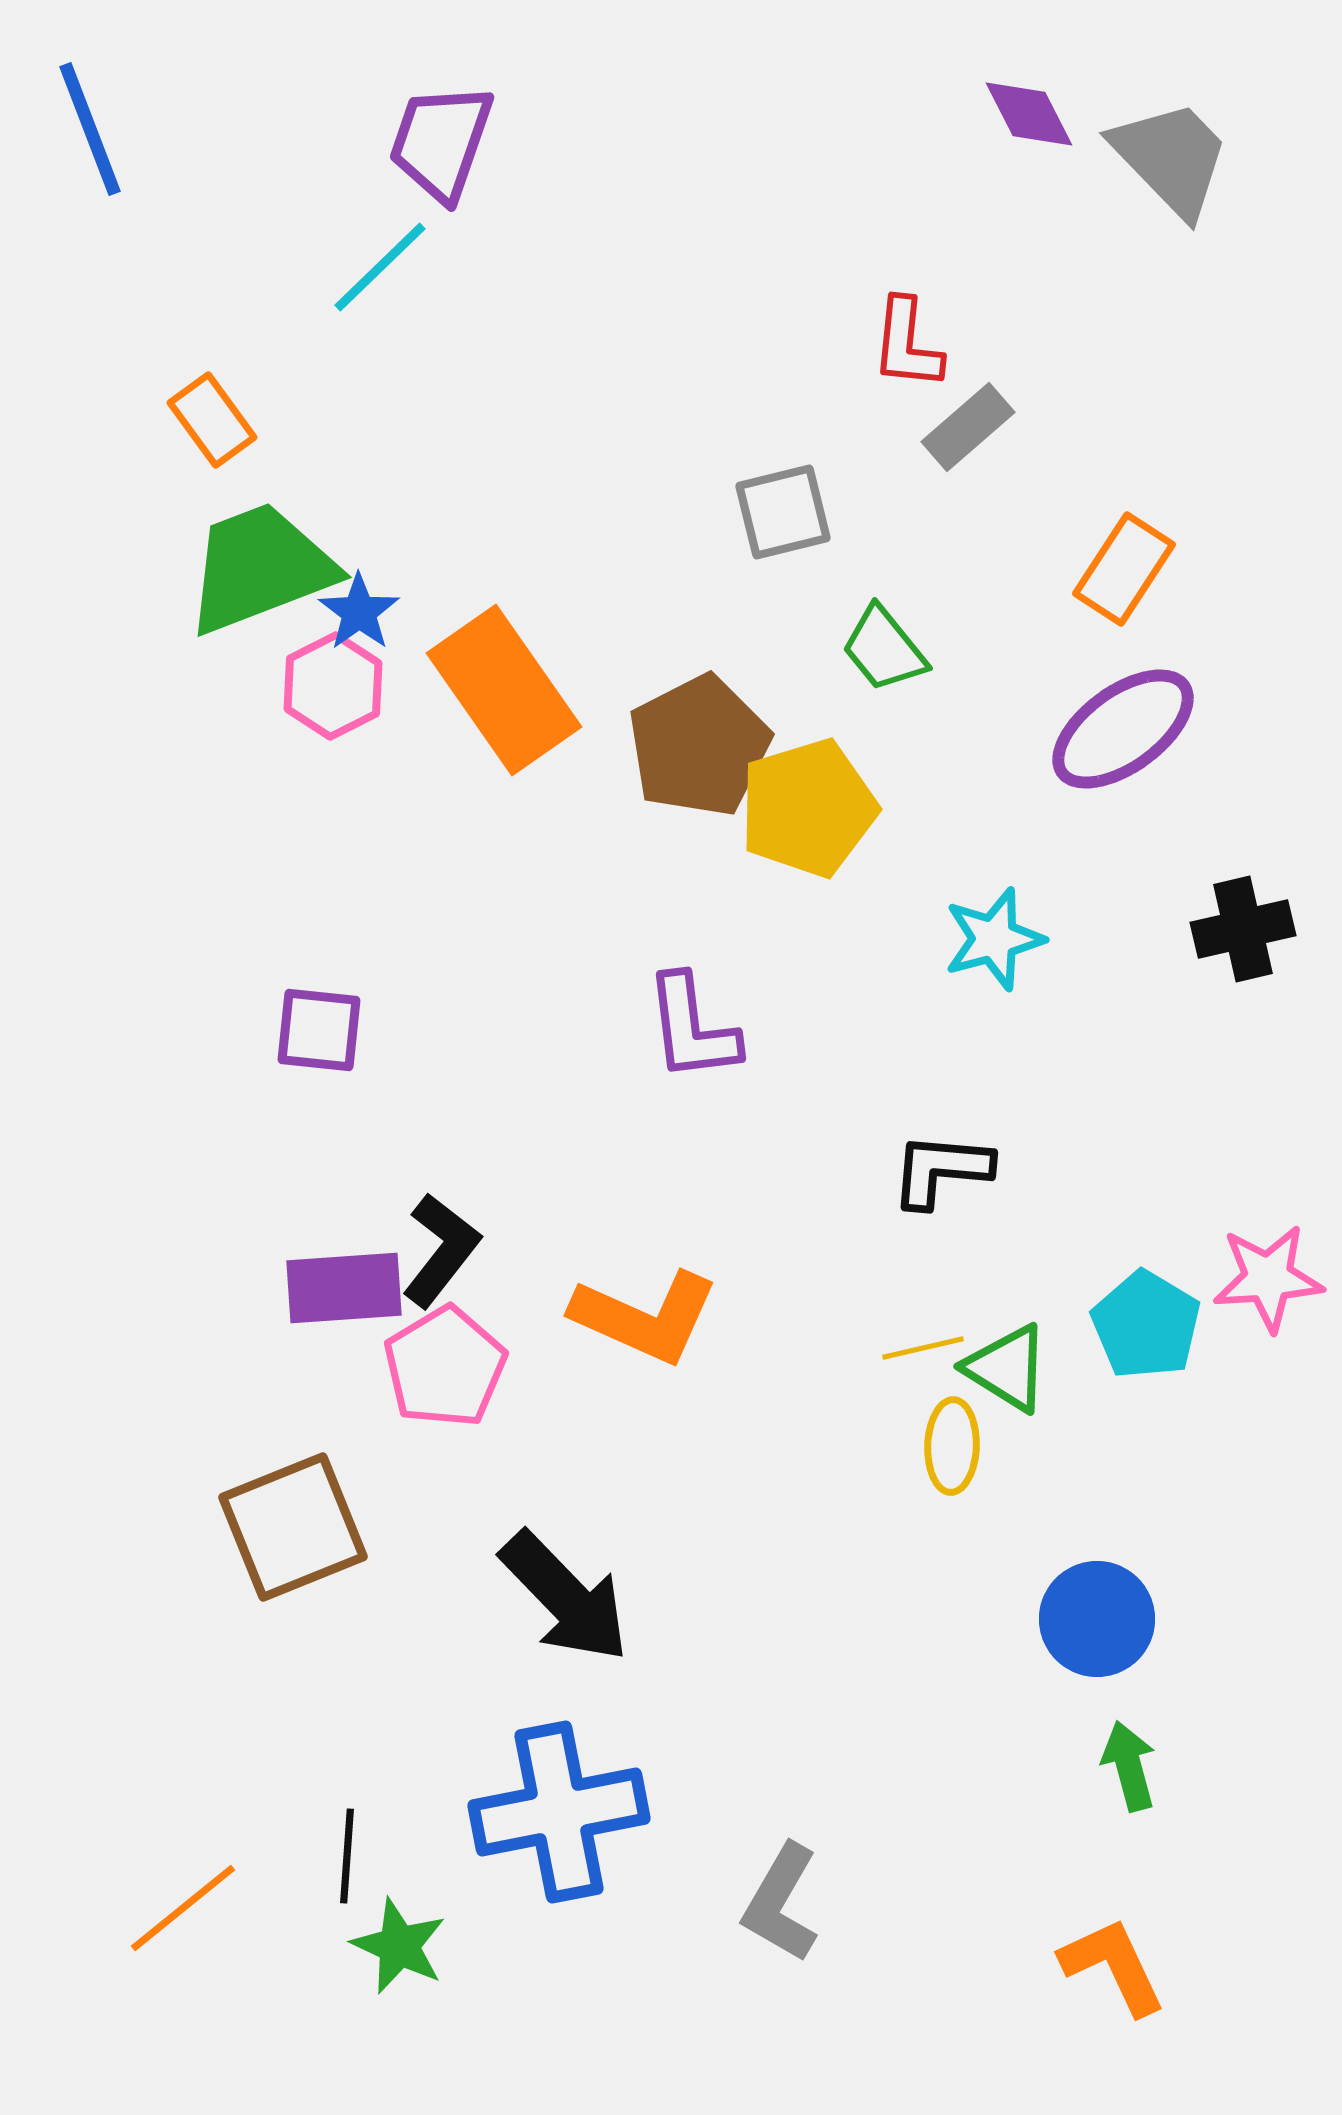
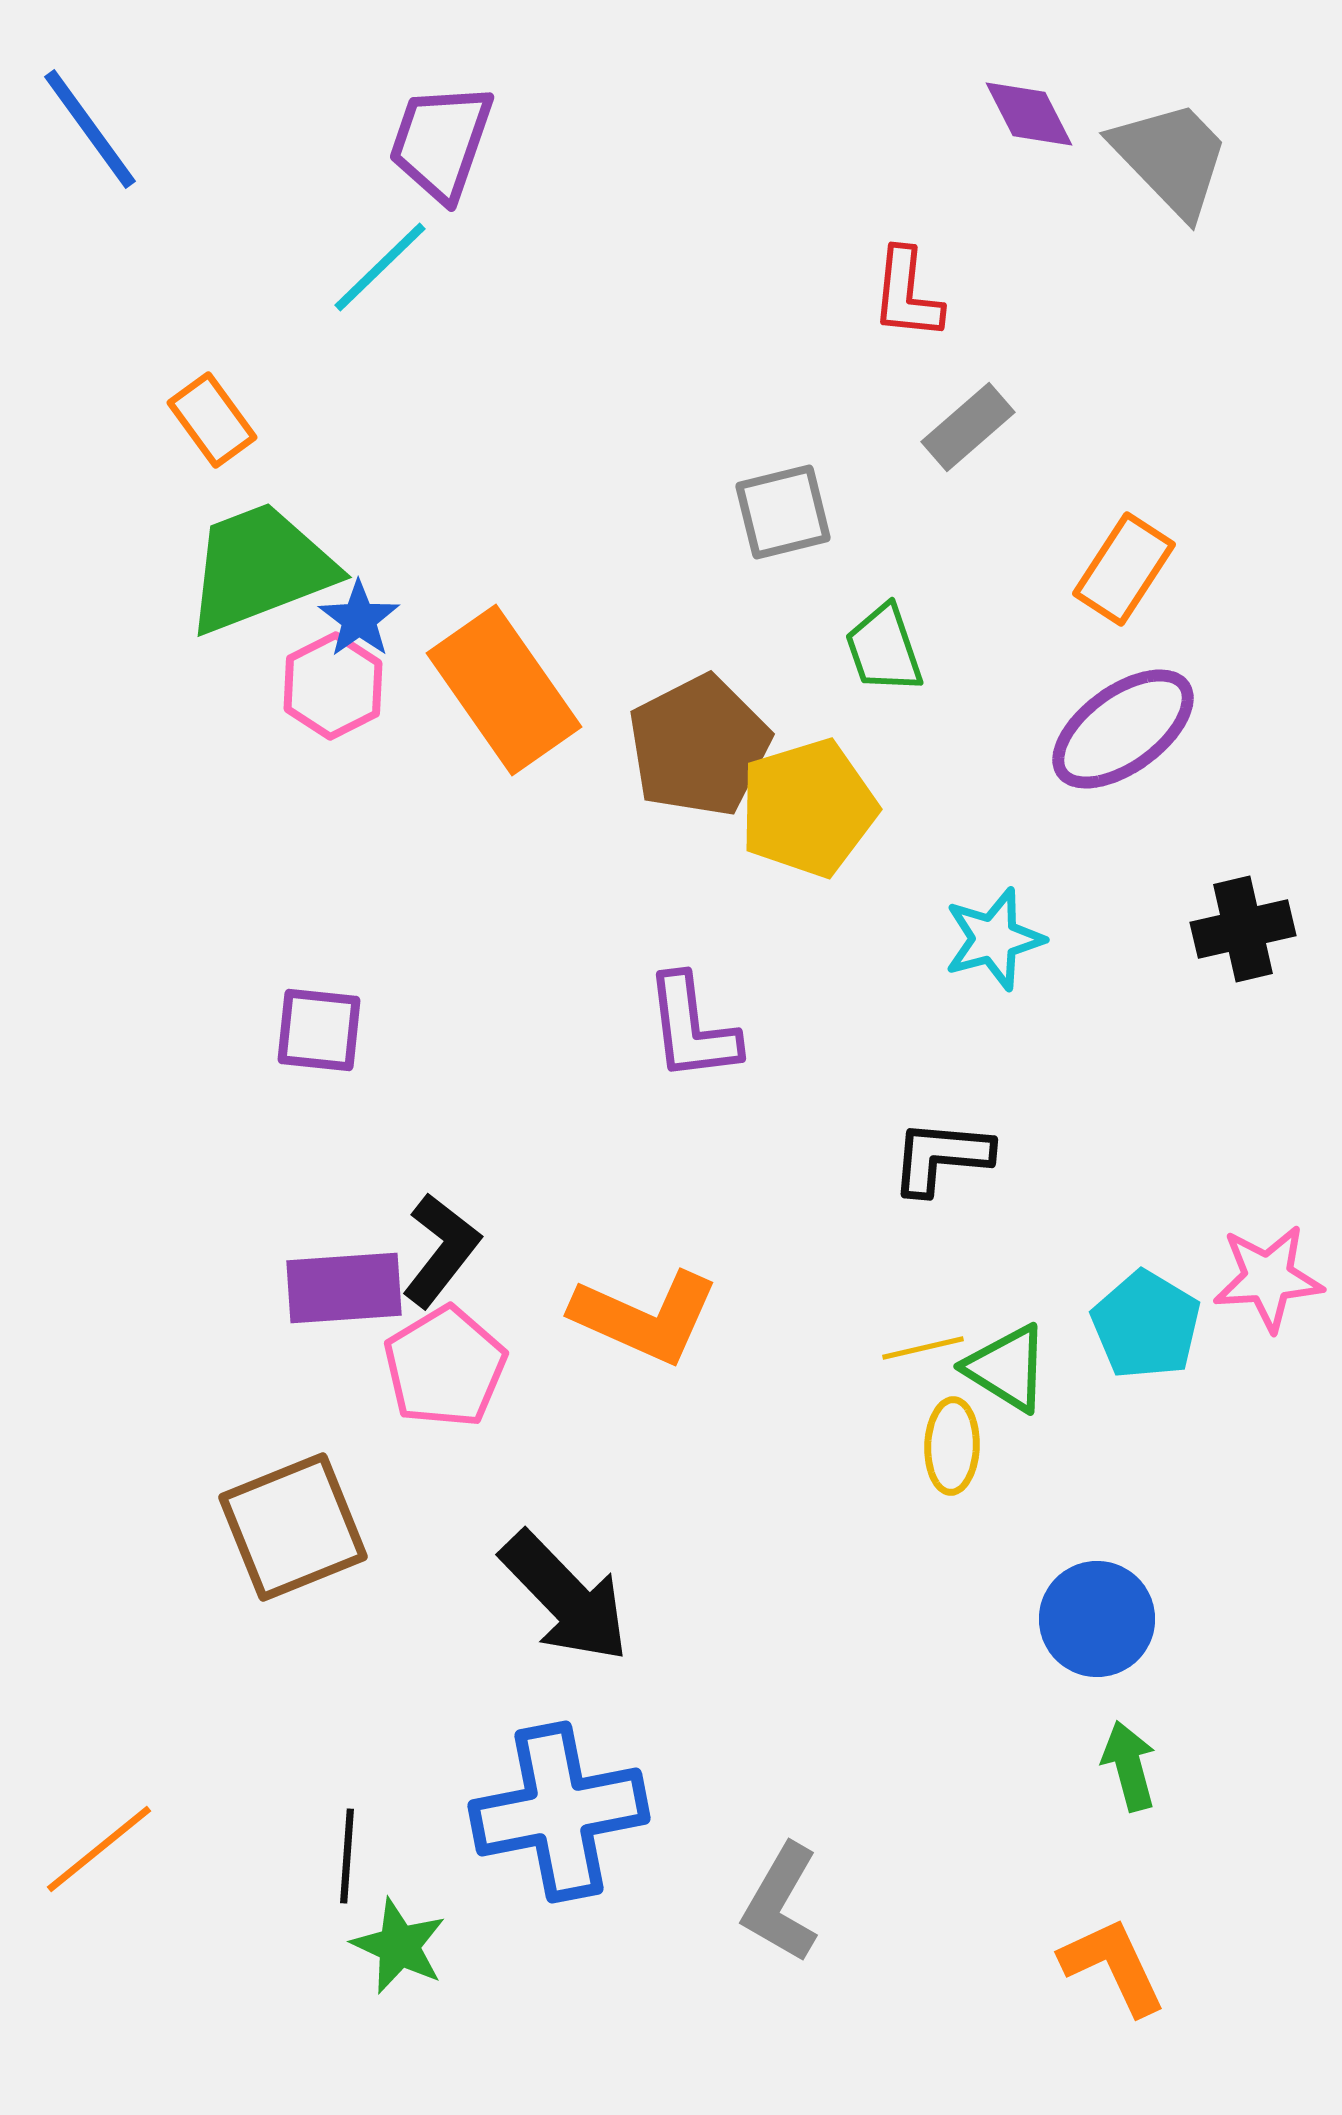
blue line at (90, 129): rotated 15 degrees counterclockwise
red L-shape at (907, 344): moved 50 px up
blue star at (359, 612): moved 7 px down
green trapezoid at (884, 649): rotated 20 degrees clockwise
black L-shape at (941, 1170): moved 13 px up
orange line at (183, 1908): moved 84 px left, 59 px up
